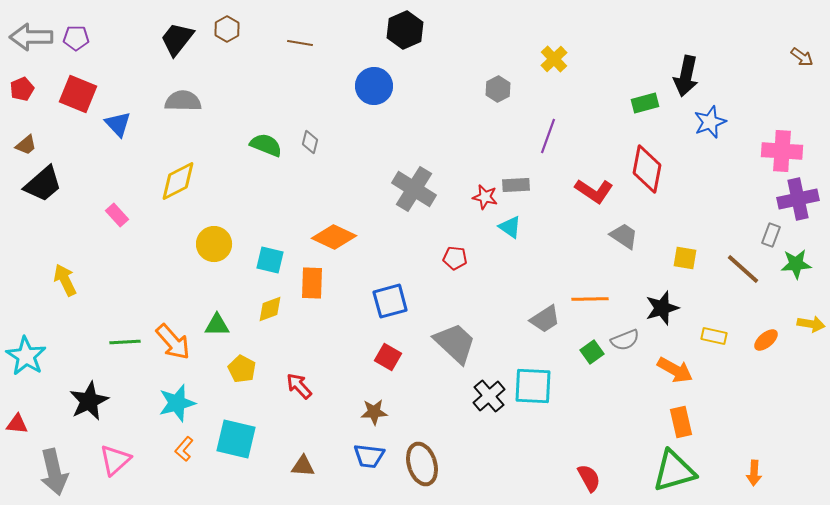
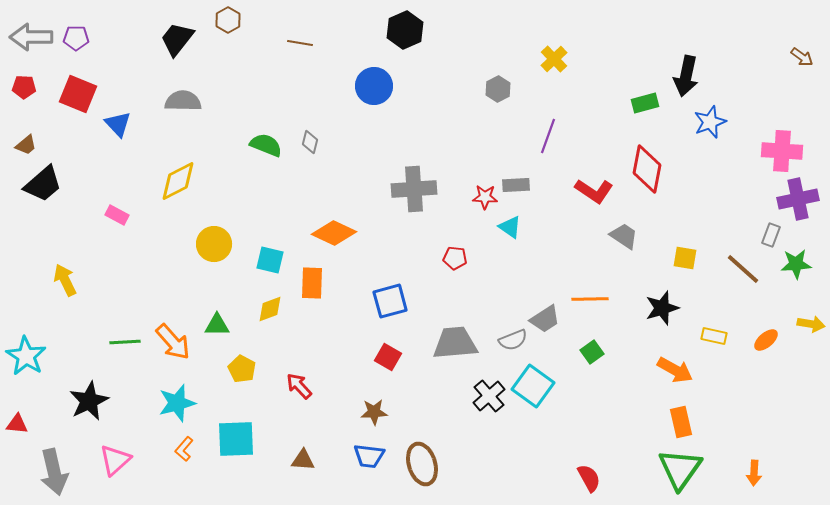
brown hexagon at (227, 29): moved 1 px right, 9 px up
red pentagon at (22, 89): moved 2 px right, 2 px up; rotated 25 degrees clockwise
gray cross at (414, 189): rotated 36 degrees counterclockwise
red star at (485, 197): rotated 10 degrees counterclockwise
pink rectangle at (117, 215): rotated 20 degrees counterclockwise
orange diamond at (334, 237): moved 4 px up
gray semicircle at (625, 340): moved 112 px left
gray trapezoid at (455, 343): rotated 48 degrees counterclockwise
cyan square at (533, 386): rotated 33 degrees clockwise
cyan square at (236, 439): rotated 15 degrees counterclockwise
brown triangle at (303, 466): moved 6 px up
green triangle at (674, 471): moved 6 px right, 2 px up; rotated 39 degrees counterclockwise
